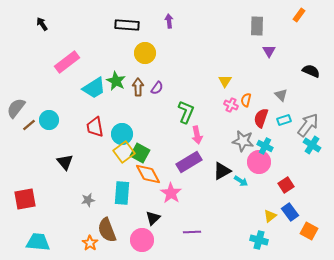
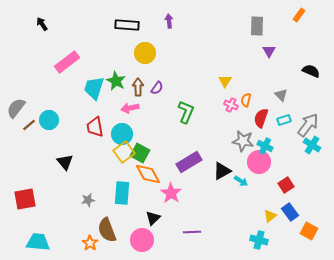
cyan trapezoid at (94, 88): rotated 140 degrees clockwise
pink arrow at (197, 135): moved 67 px left, 27 px up; rotated 90 degrees clockwise
